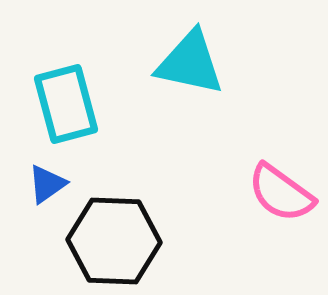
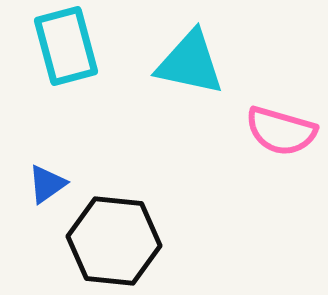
cyan rectangle: moved 58 px up
pink semicircle: moved 62 px up; rotated 20 degrees counterclockwise
black hexagon: rotated 4 degrees clockwise
